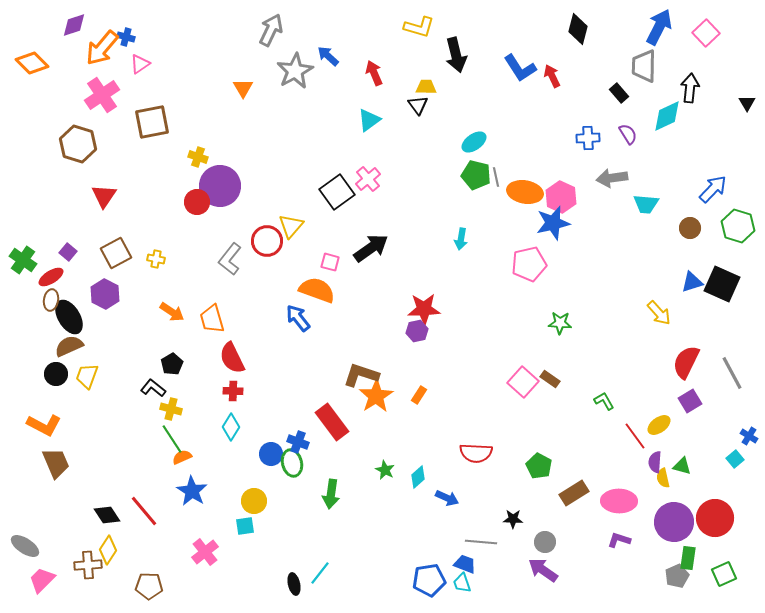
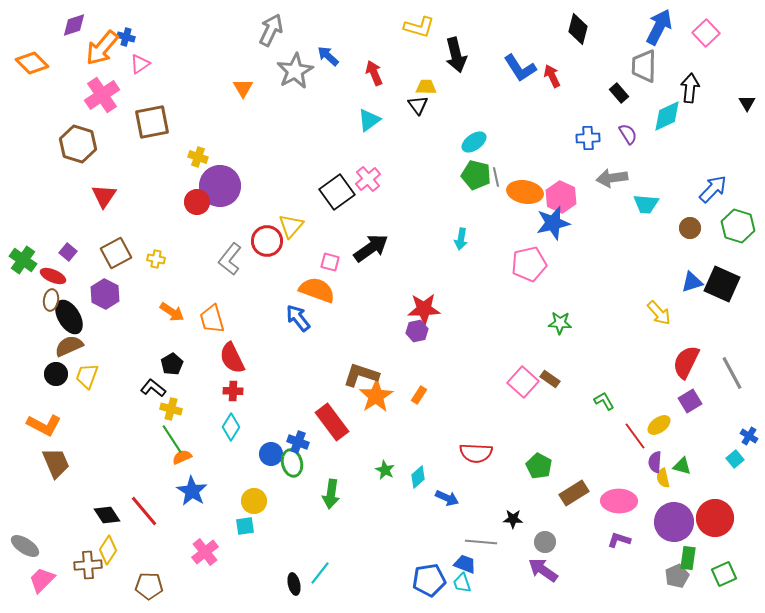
red ellipse at (51, 277): moved 2 px right, 1 px up; rotated 55 degrees clockwise
